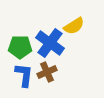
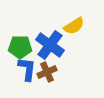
blue cross: moved 2 px down
blue L-shape: moved 3 px right, 6 px up
